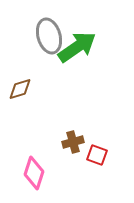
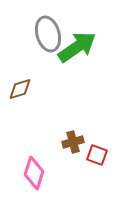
gray ellipse: moved 1 px left, 2 px up
